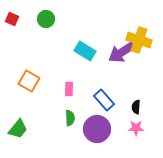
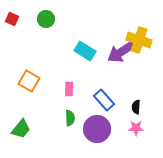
purple arrow: moved 1 px left
green trapezoid: moved 3 px right
